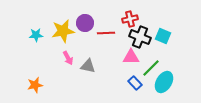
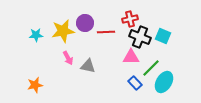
red line: moved 1 px up
